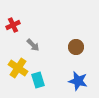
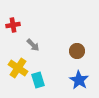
red cross: rotated 16 degrees clockwise
brown circle: moved 1 px right, 4 px down
blue star: moved 1 px right, 1 px up; rotated 18 degrees clockwise
